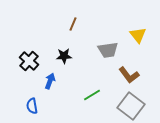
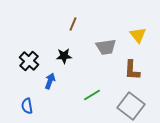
gray trapezoid: moved 2 px left, 3 px up
brown L-shape: moved 3 px right, 5 px up; rotated 40 degrees clockwise
blue semicircle: moved 5 px left
